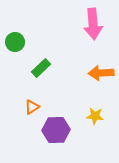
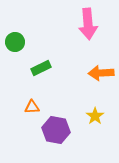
pink arrow: moved 5 px left
green rectangle: rotated 18 degrees clockwise
orange triangle: rotated 28 degrees clockwise
yellow star: rotated 30 degrees clockwise
purple hexagon: rotated 12 degrees clockwise
